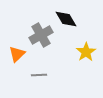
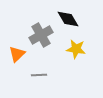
black diamond: moved 2 px right
yellow star: moved 10 px left, 3 px up; rotated 30 degrees counterclockwise
